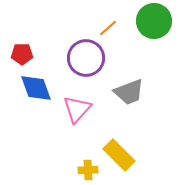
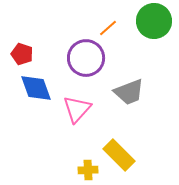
red pentagon: rotated 20 degrees clockwise
